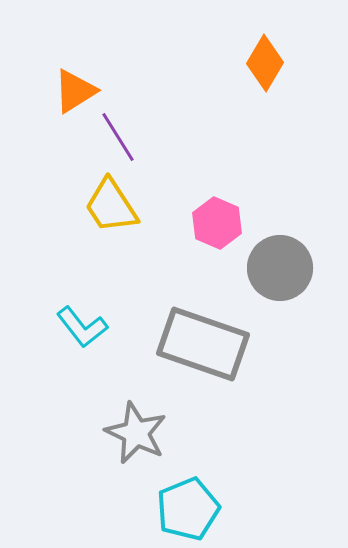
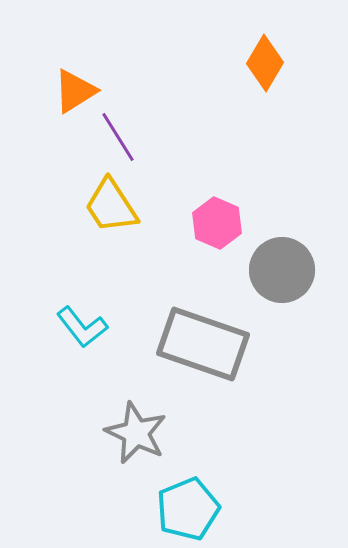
gray circle: moved 2 px right, 2 px down
